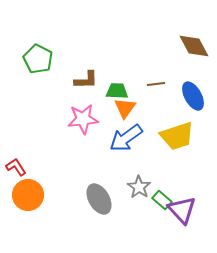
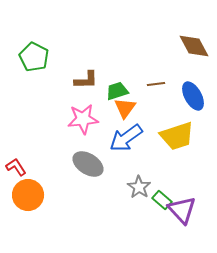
green pentagon: moved 4 px left, 2 px up
green trapezoid: rotated 20 degrees counterclockwise
gray ellipse: moved 11 px left, 35 px up; rotated 28 degrees counterclockwise
